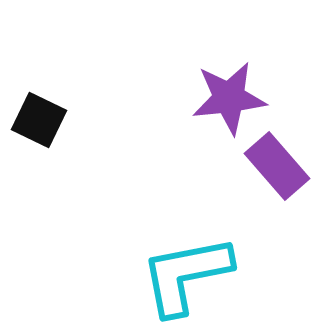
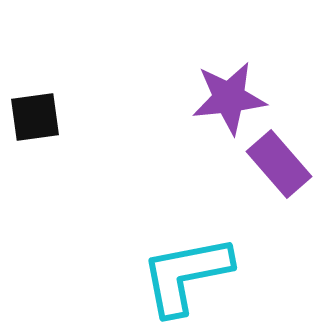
black square: moved 4 px left, 3 px up; rotated 34 degrees counterclockwise
purple rectangle: moved 2 px right, 2 px up
